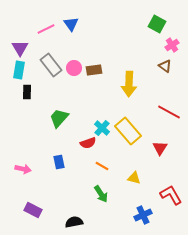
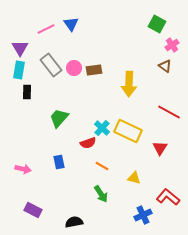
yellow rectangle: rotated 24 degrees counterclockwise
red L-shape: moved 3 px left, 2 px down; rotated 20 degrees counterclockwise
